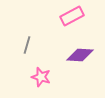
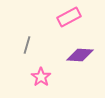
pink rectangle: moved 3 px left, 1 px down
pink star: rotated 18 degrees clockwise
